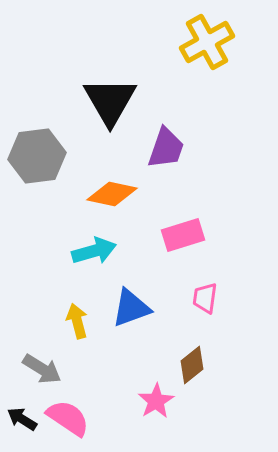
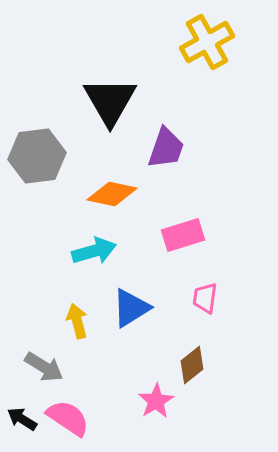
blue triangle: rotated 12 degrees counterclockwise
gray arrow: moved 2 px right, 2 px up
